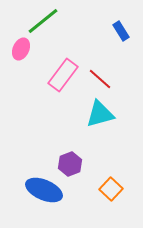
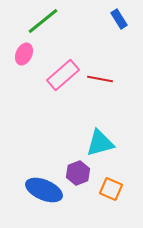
blue rectangle: moved 2 px left, 12 px up
pink ellipse: moved 3 px right, 5 px down
pink rectangle: rotated 12 degrees clockwise
red line: rotated 30 degrees counterclockwise
cyan triangle: moved 29 px down
purple hexagon: moved 8 px right, 9 px down
orange square: rotated 20 degrees counterclockwise
